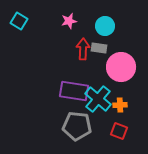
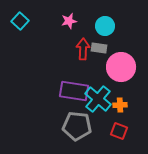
cyan square: moved 1 px right; rotated 12 degrees clockwise
